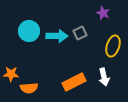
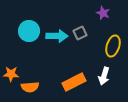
white arrow: moved 1 px up; rotated 30 degrees clockwise
orange semicircle: moved 1 px right, 1 px up
